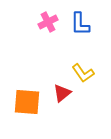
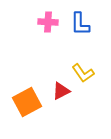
pink cross: rotated 30 degrees clockwise
red triangle: moved 1 px left, 2 px up; rotated 12 degrees clockwise
orange square: rotated 32 degrees counterclockwise
